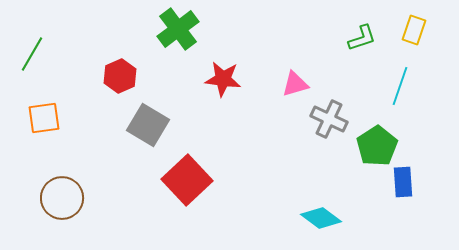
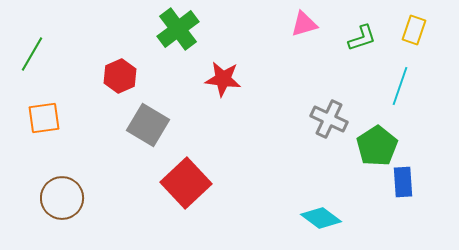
pink triangle: moved 9 px right, 60 px up
red square: moved 1 px left, 3 px down
